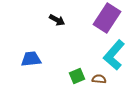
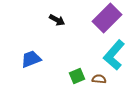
purple rectangle: rotated 12 degrees clockwise
blue trapezoid: rotated 15 degrees counterclockwise
